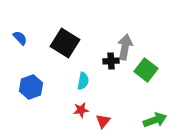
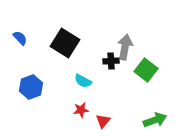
cyan semicircle: rotated 108 degrees clockwise
